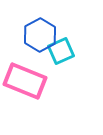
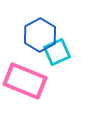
cyan square: moved 4 px left, 1 px down
